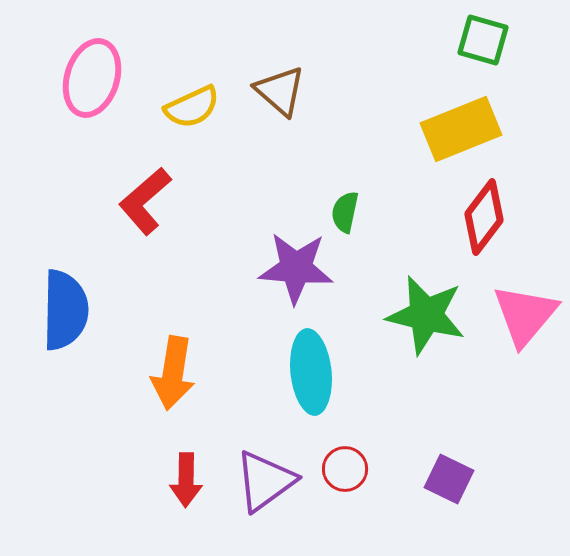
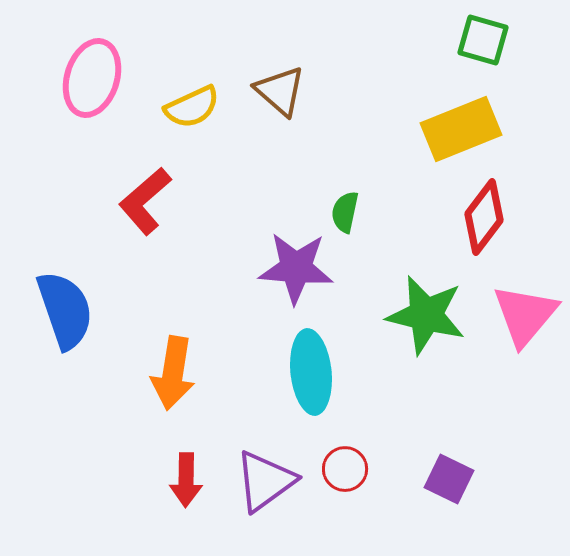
blue semicircle: rotated 20 degrees counterclockwise
